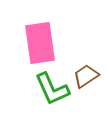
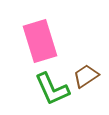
pink rectangle: moved 2 px up; rotated 9 degrees counterclockwise
